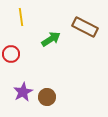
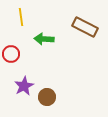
green arrow: moved 7 px left; rotated 144 degrees counterclockwise
purple star: moved 1 px right, 6 px up
